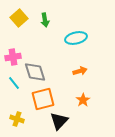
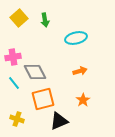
gray diamond: rotated 10 degrees counterclockwise
black triangle: rotated 24 degrees clockwise
